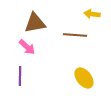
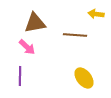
yellow arrow: moved 4 px right
